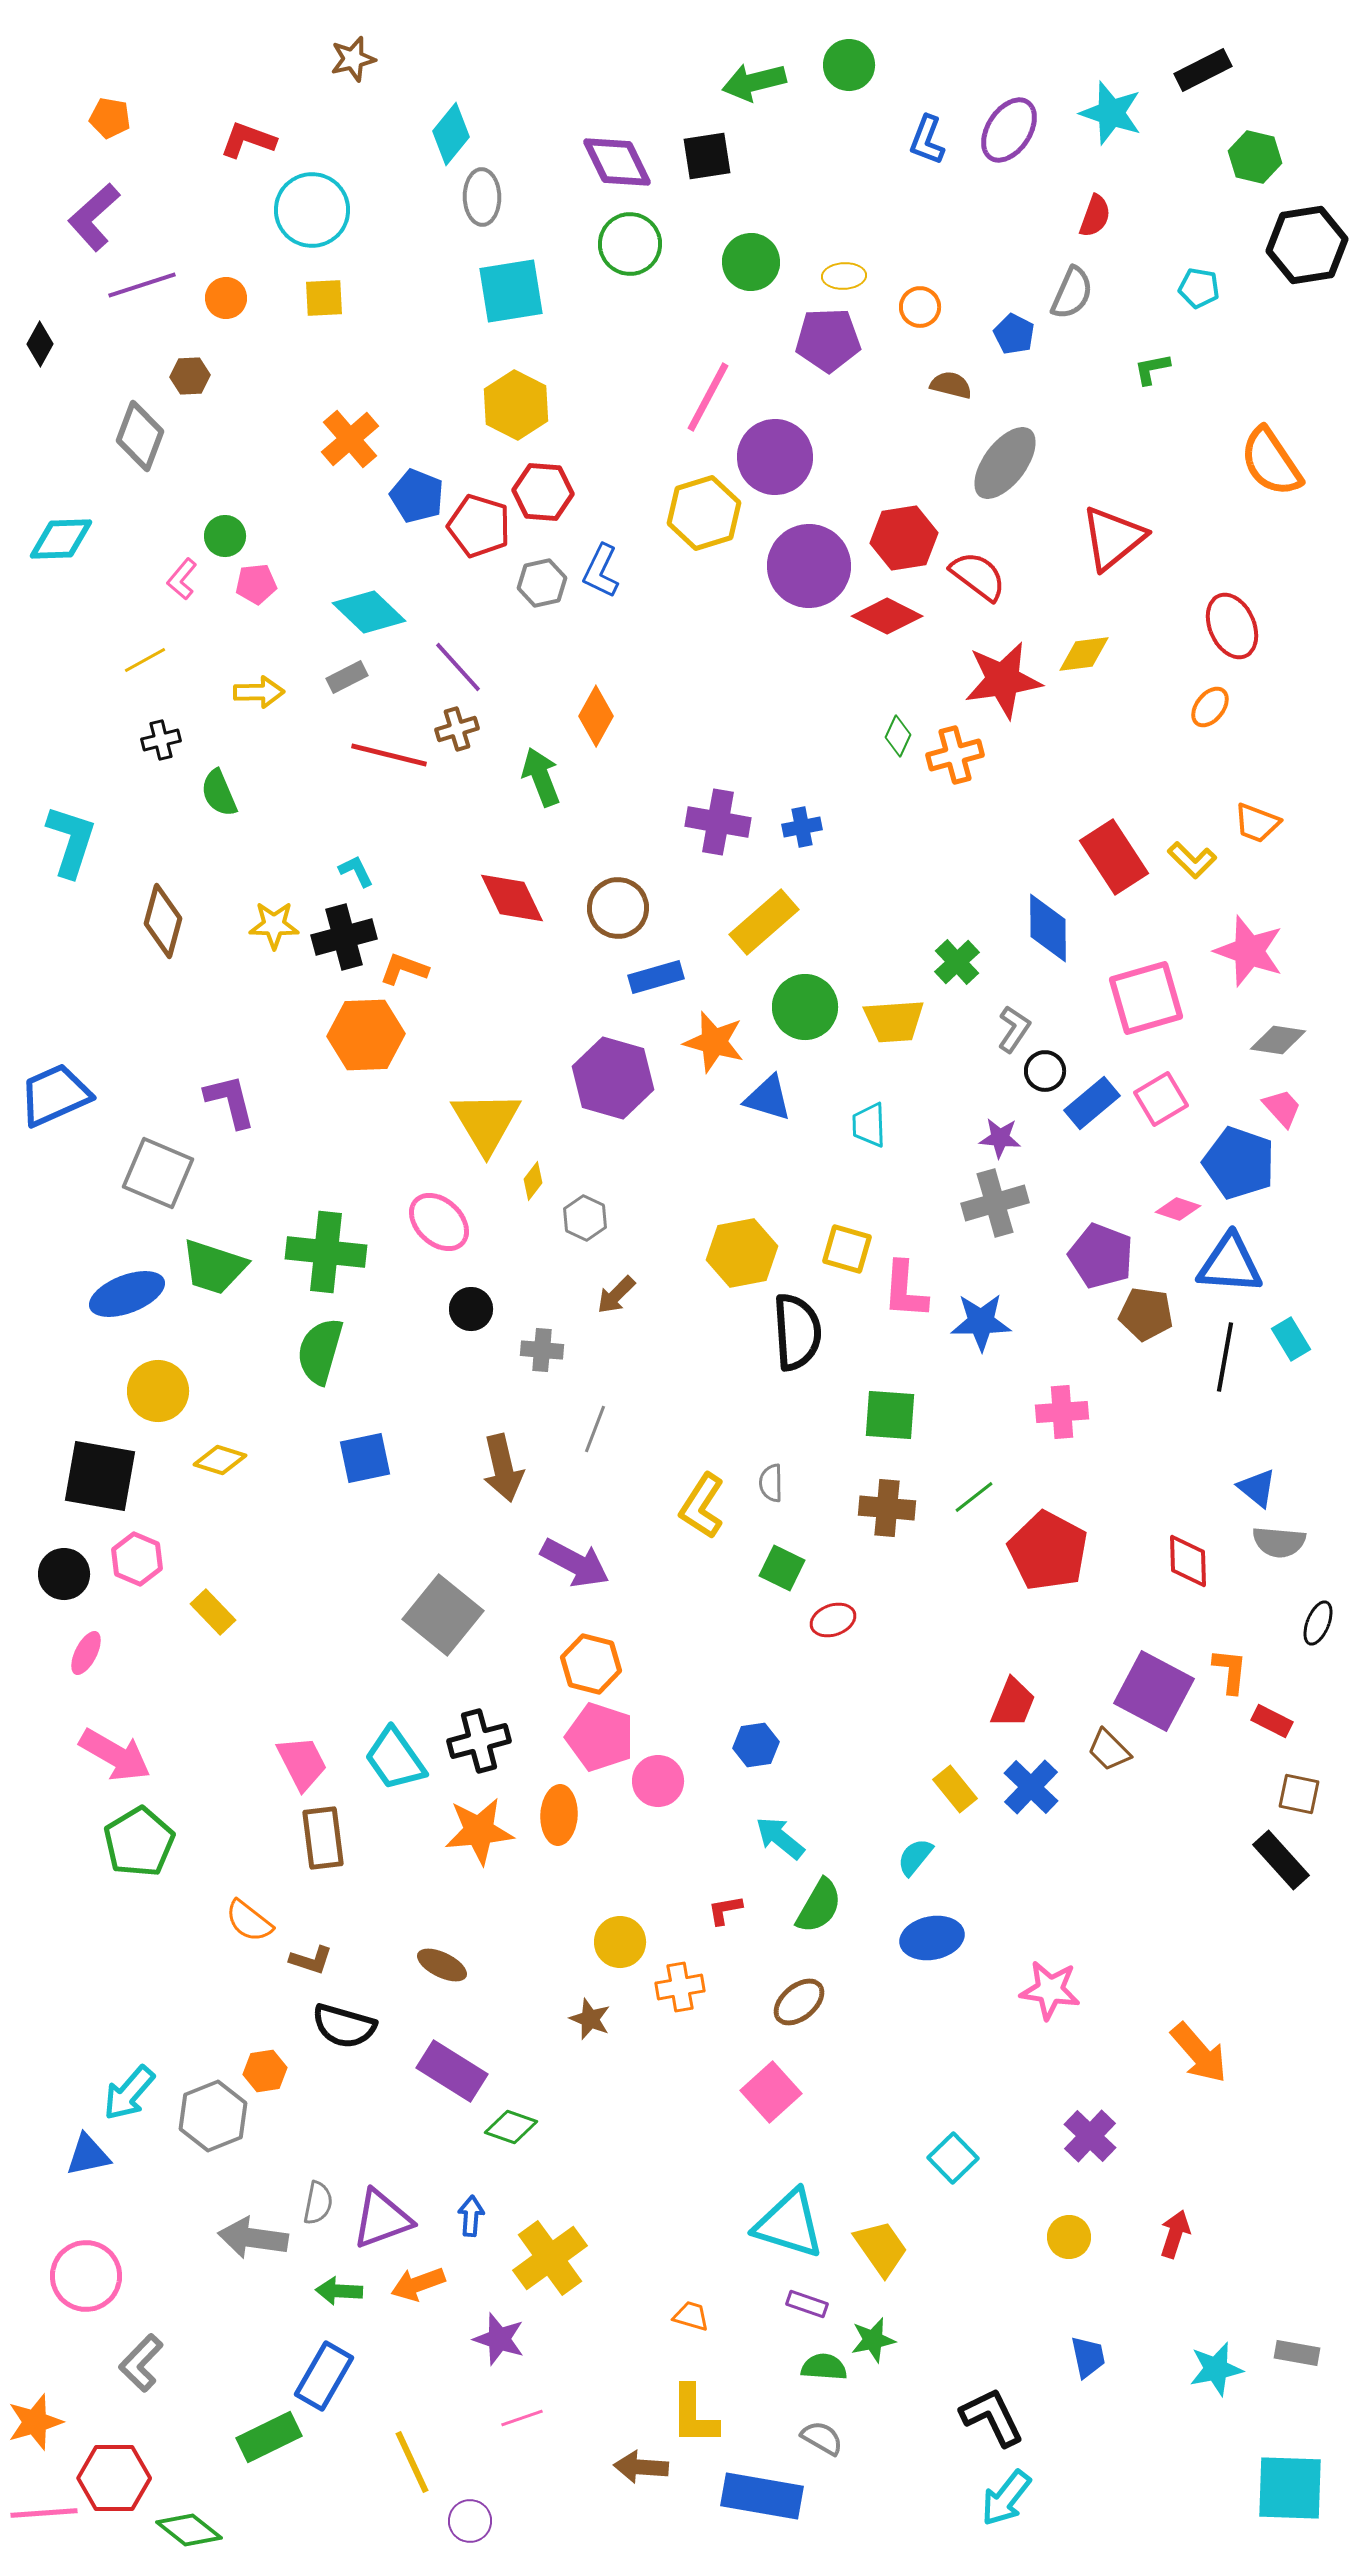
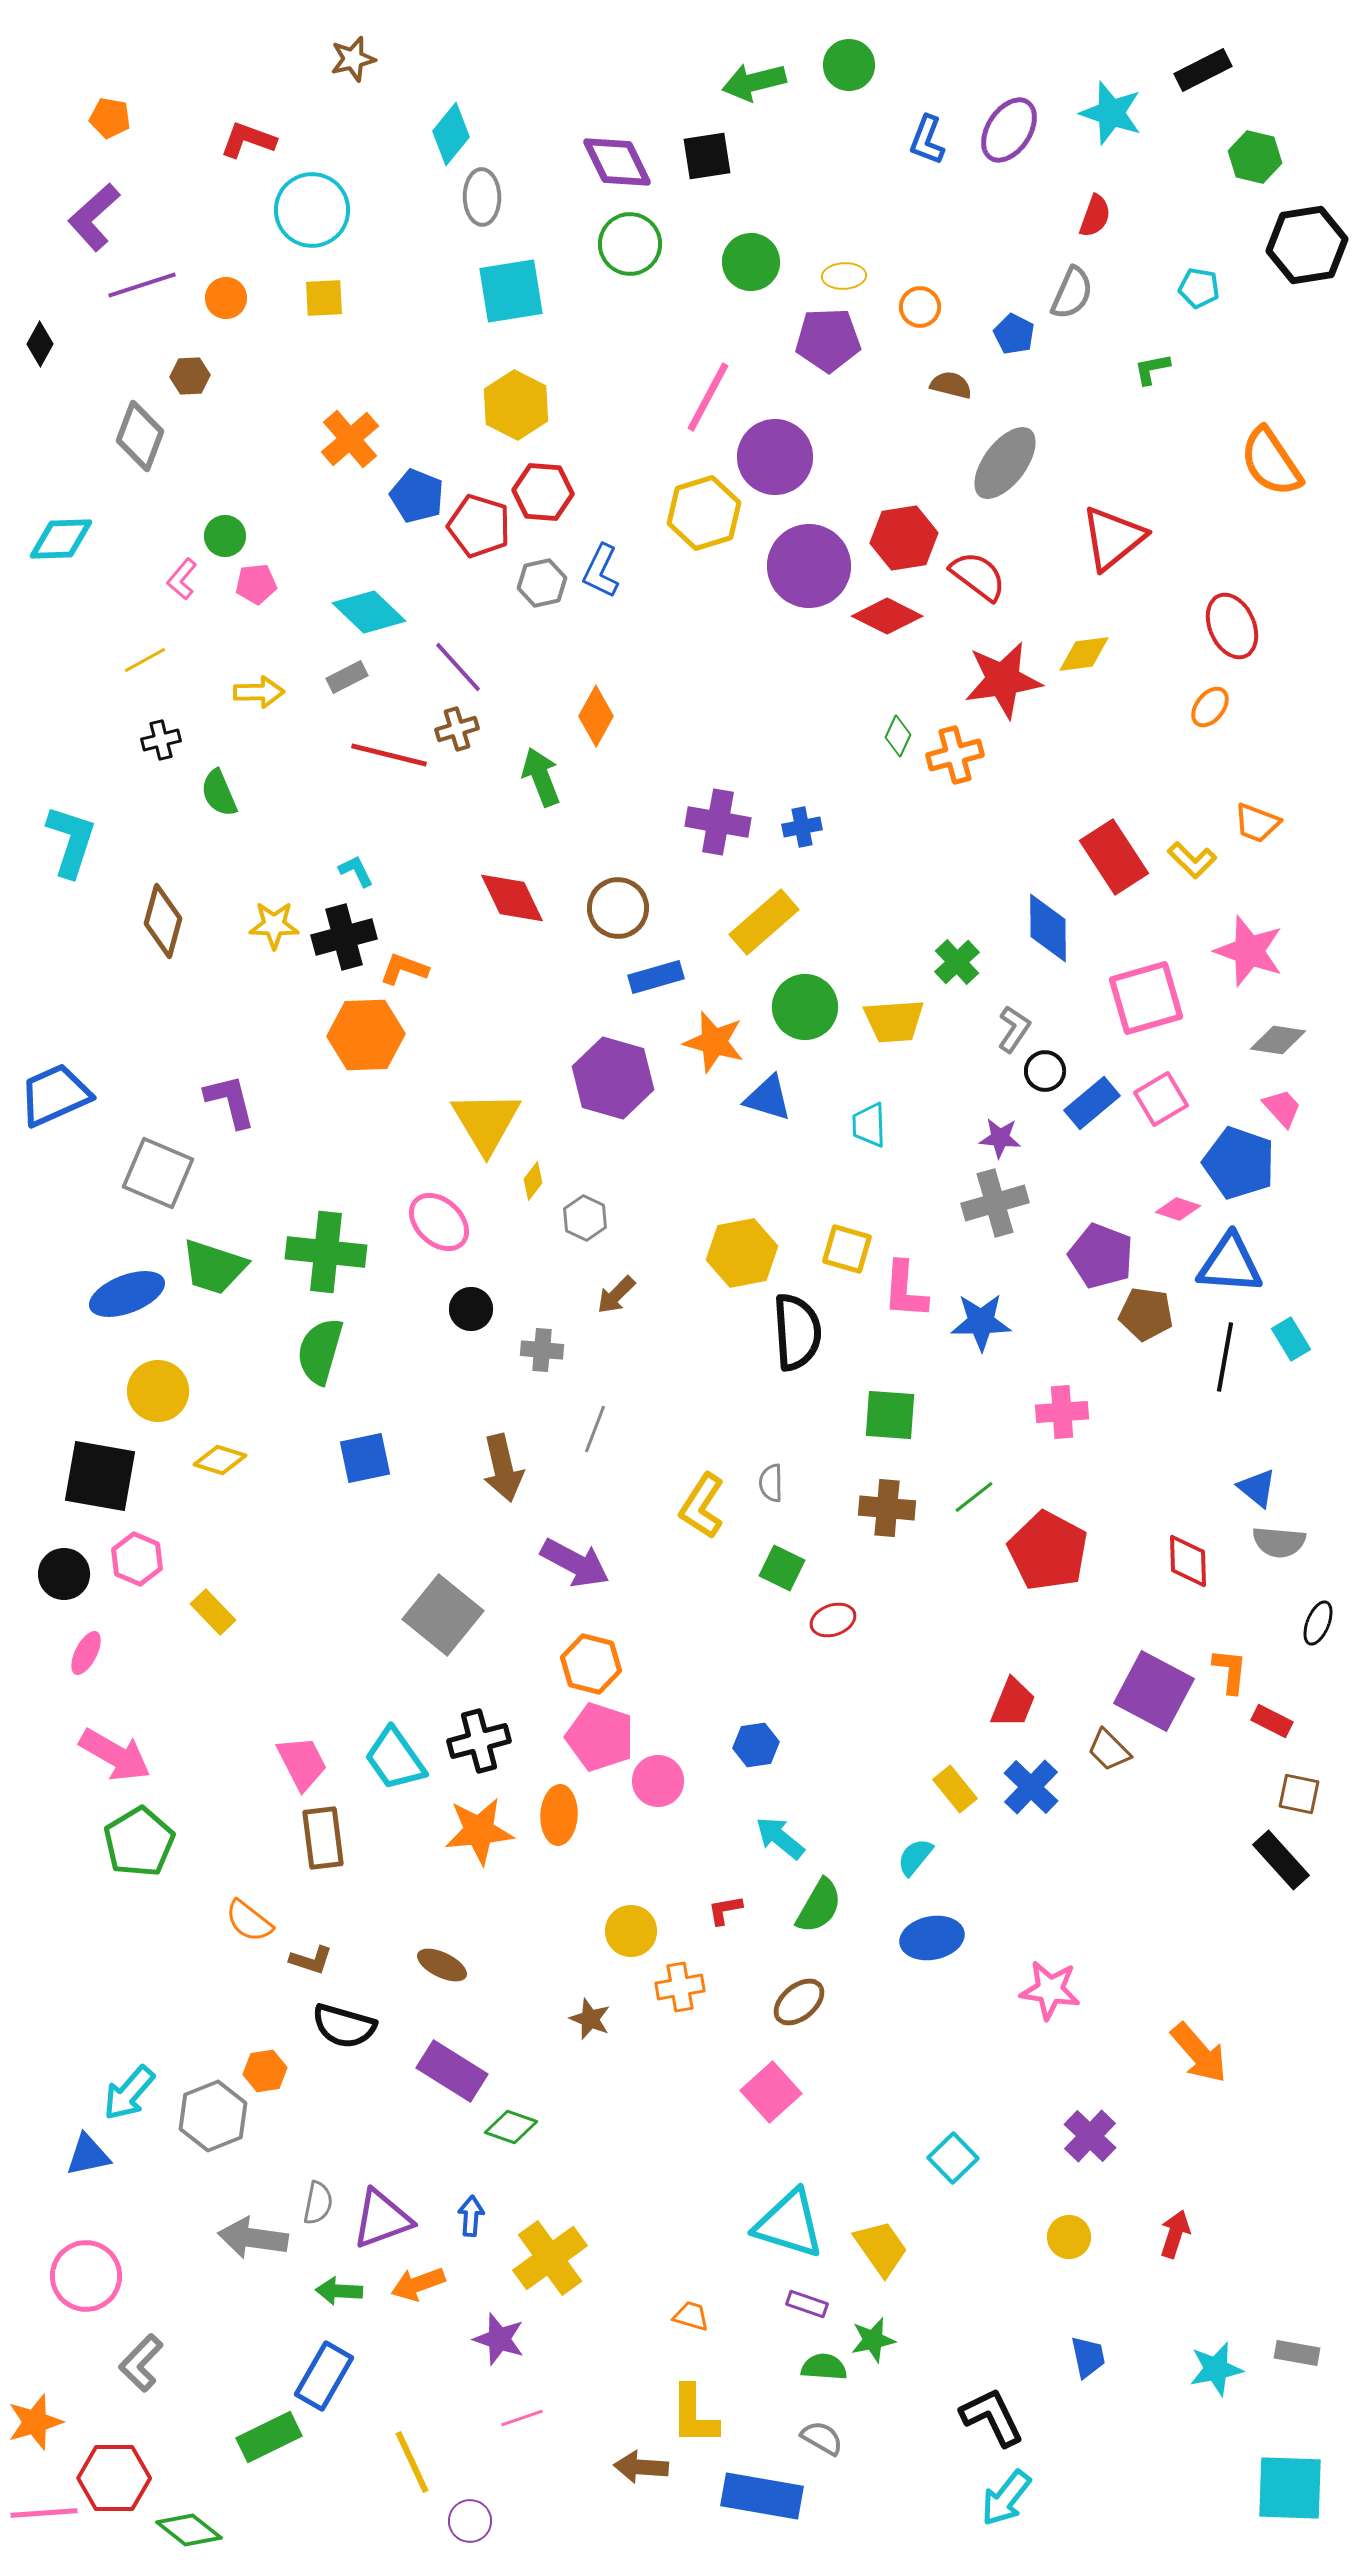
yellow circle at (620, 1942): moved 11 px right, 11 px up
